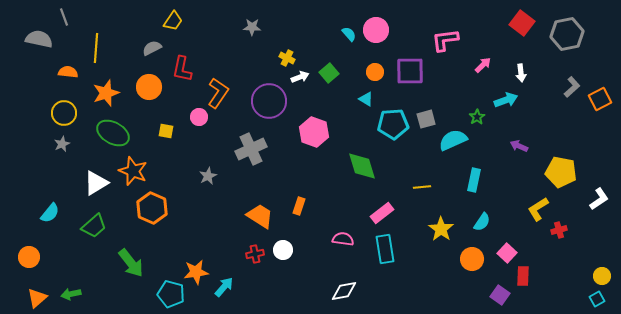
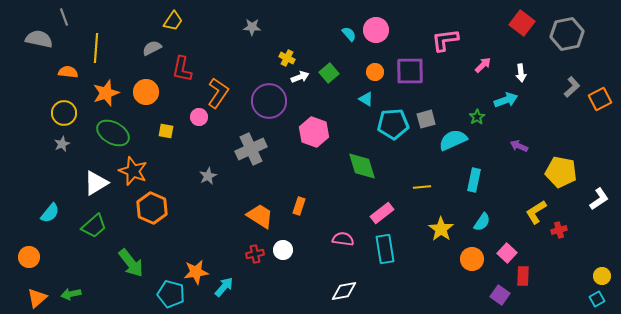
orange circle at (149, 87): moved 3 px left, 5 px down
yellow L-shape at (538, 209): moved 2 px left, 3 px down
